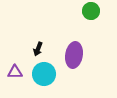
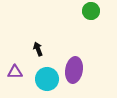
black arrow: rotated 136 degrees clockwise
purple ellipse: moved 15 px down
cyan circle: moved 3 px right, 5 px down
